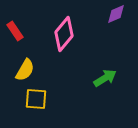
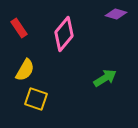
purple diamond: rotated 40 degrees clockwise
red rectangle: moved 4 px right, 3 px up
yellow square: rotated 15 degrees clockwise
